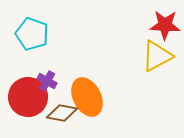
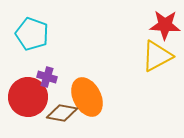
purple cross: moved 4 px up; rotated 12 degrees counterclockwise
